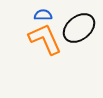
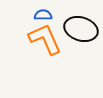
black ellipse: moved 2 px right, 1 px down; rotated 56 degrees clockwise
